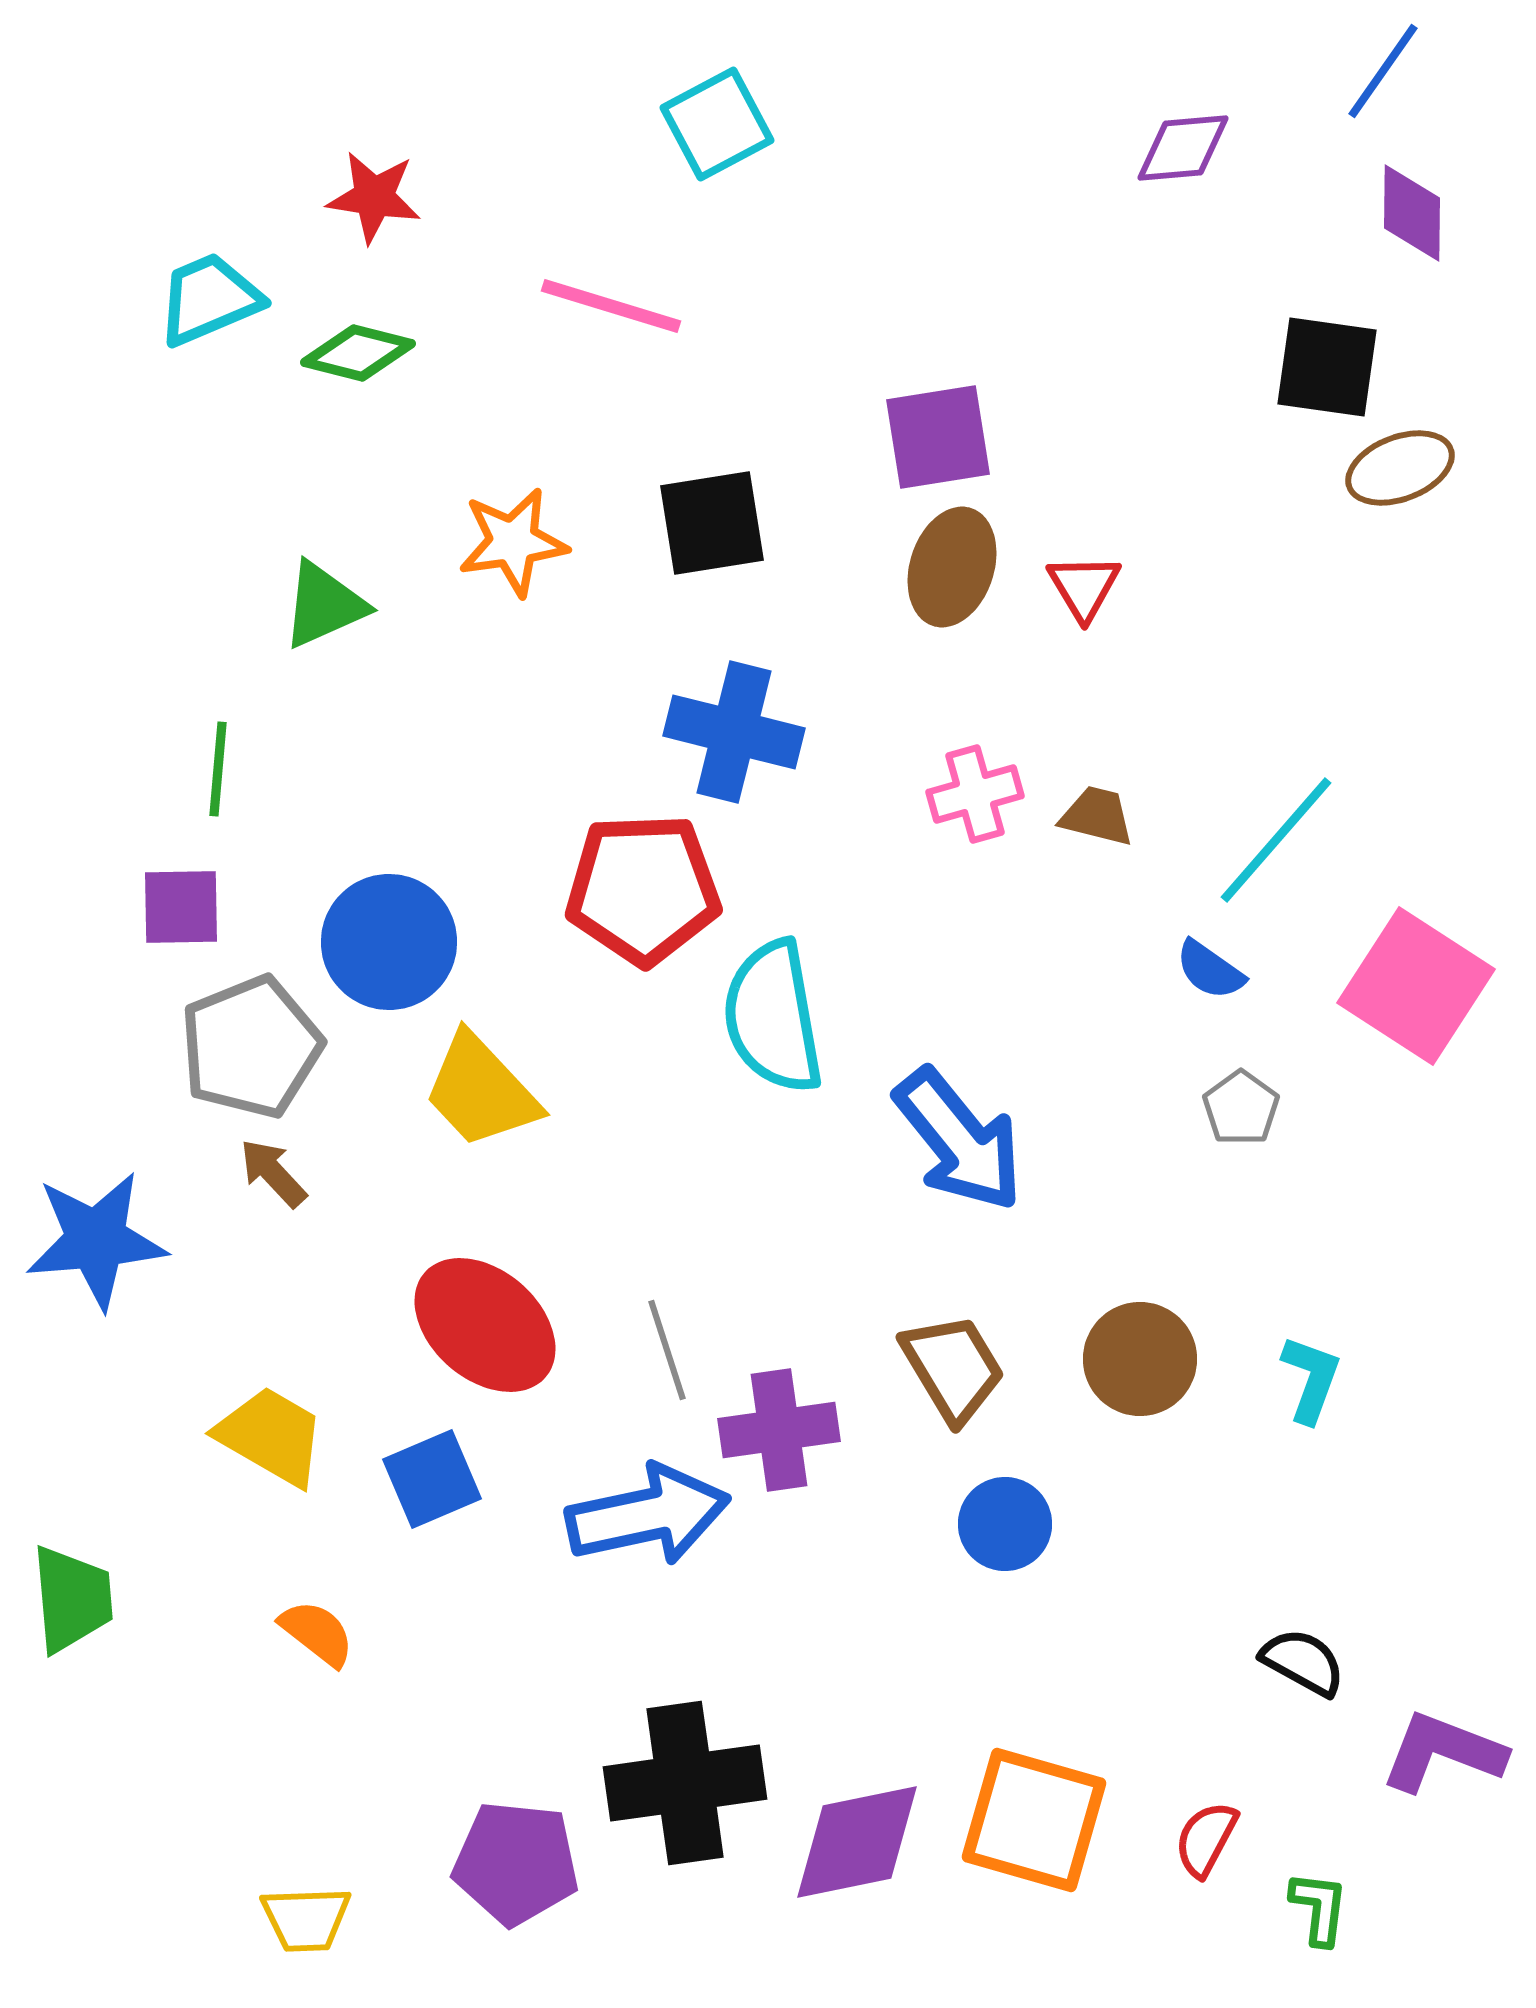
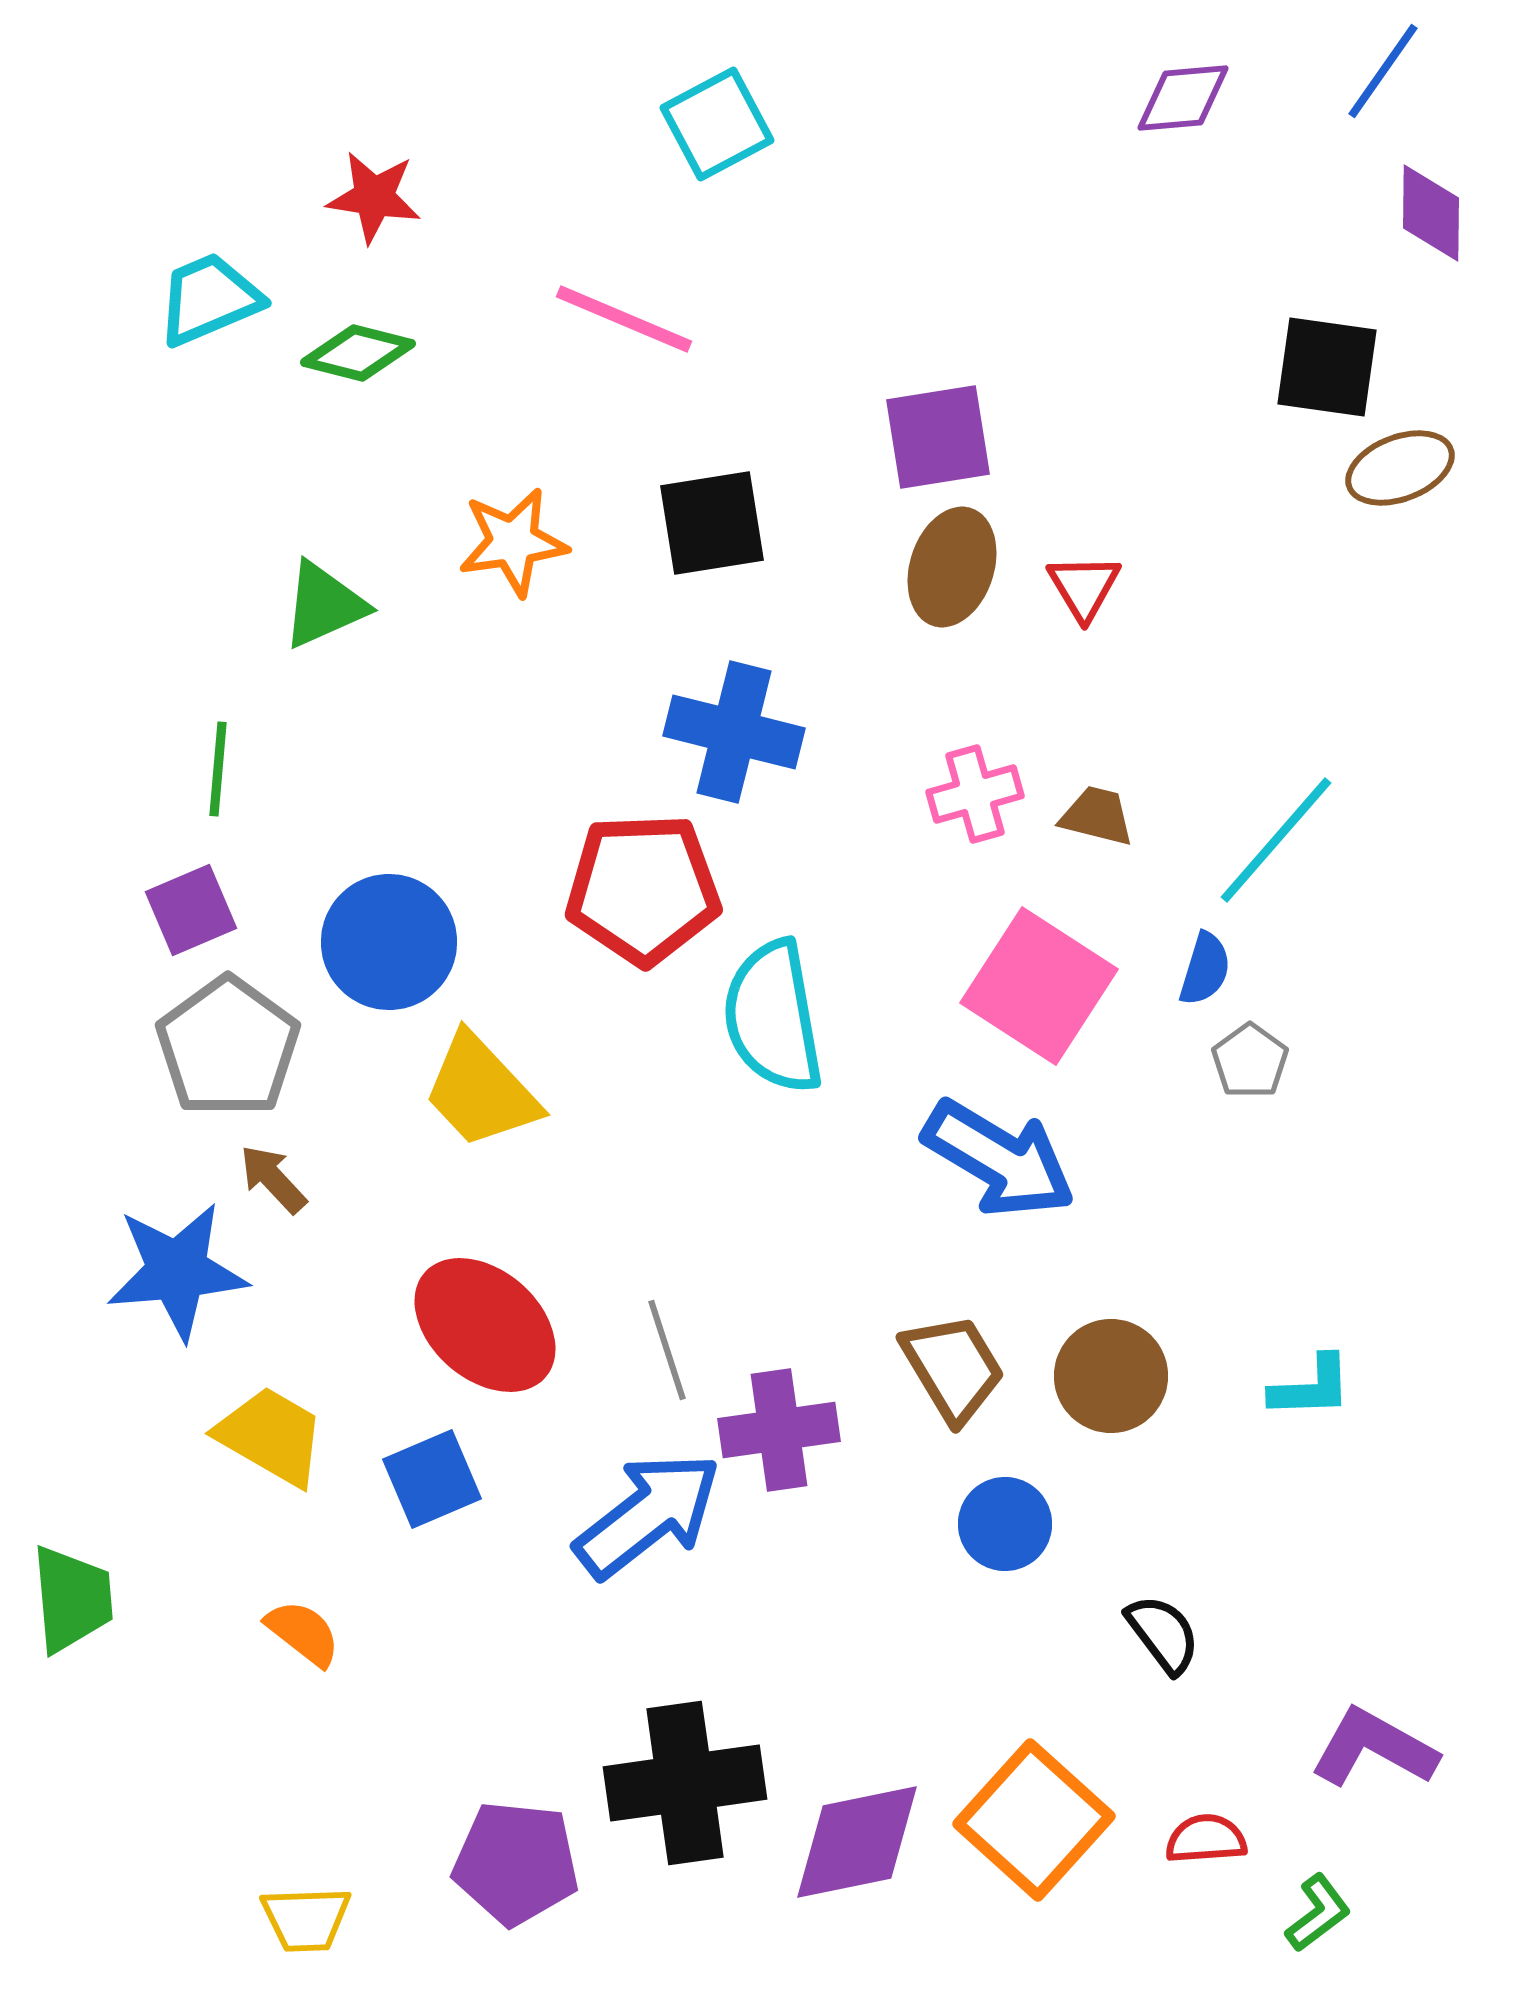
purple diamond at (1183, 148): moved 50 px up
purple diamond at (1412, 213): moved 19 px right
pink line at (611, 306): moved 13 px right, 13 px down; rotated 6 degrees clockwise
purple square at (181, 907): moved 10 px right, 3 px down; rotated 22 degrees counterclockwise
blue semicircle at (1210, 970): moved 5 px left, 1 px up; rotated 108 degrees counterclockwise
pink square at (1416, 986): moved 377 px left
gray pentagon at (251, 1047): moved 23 px left; rotated 14 degrees counterclockwise
gray pentagon at (1241, 1108): moved 9 px right, 47 px up
blue arrow at (959, 1140): moved 40 px right, 19 px down; rotated 20 degrees counterclockwise
brown arrow at (273, 1173): moved 6 px down
blue star at (96, 1240): moved 81 px right, 31 px down
brown circle at (1140, 1359): moved 29 px left, 17 px down
cyan L-shape at (1311, 1379): moved 8 px down; rotated 68 degrees clockwise
blue arrow at (648, 1515): rotated 26 degrees counterclockwise
orange semicircle at (317, 1633): moved 14 px left
black semicircle at (1303, 1662): moved 140 px left, 28 px up; rotated 24 degrees clockwise
purple L-shape at (1443, 1752): moved 69 px left, 4 px up; rotated 8 degrees clockwise
orange square at (1034, 1820): rotated 26 degrees clockwise
red semicircle at (1206, 1839): rotated 58 degrees clockwise
green L-shape at (1319, 1908): moved 1 px left, 5 px down; rotated 46 degrees clockwise
